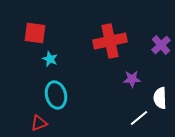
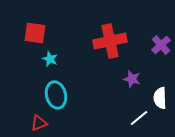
purple star: rotated 18 degrees clockwise
